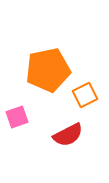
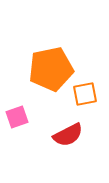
orange pentagon: moved 3 px right, 1 px up
orange square: moved 1 px up; rotated 15 degrees clockwise
